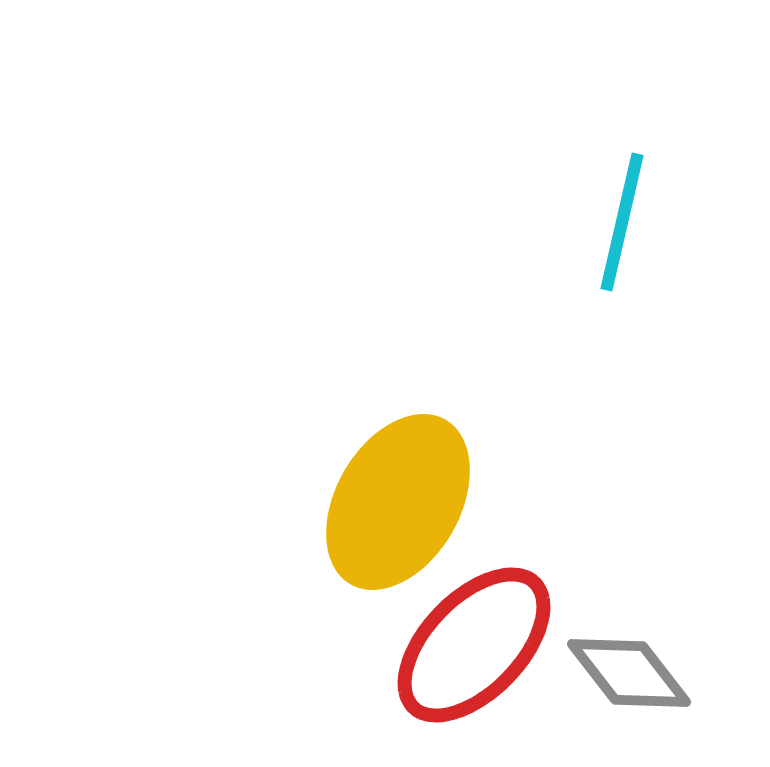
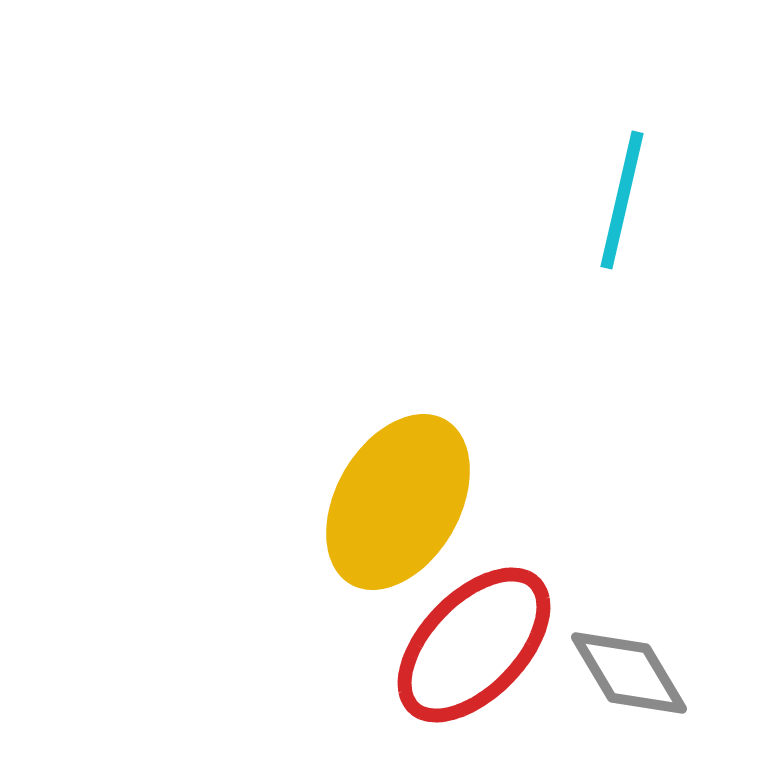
cyan line: moved 22 px up
gray diamond: rotated 7 degrees clockwise
